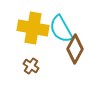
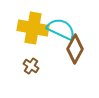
cyan semicircle: rotated 144 degrees clockwise
